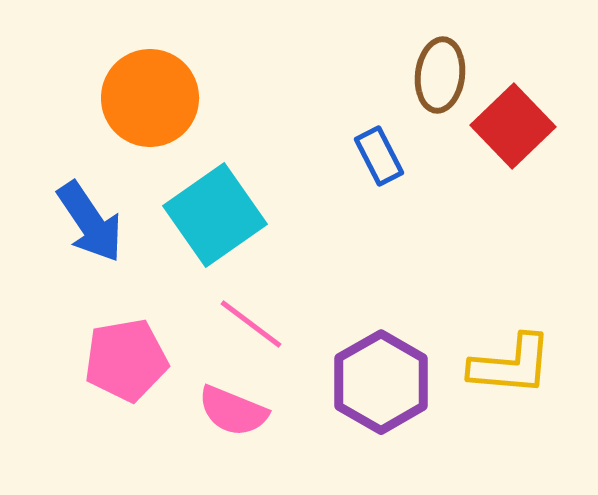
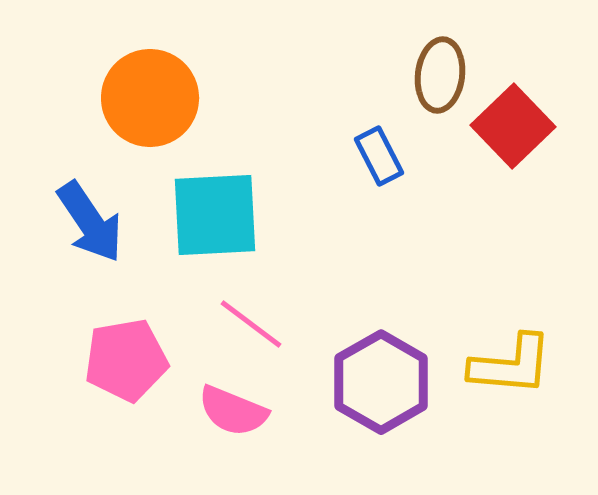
cyan square: rotated 32 degrees clockwise
